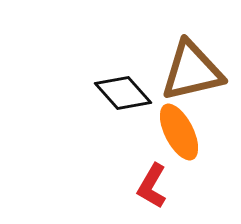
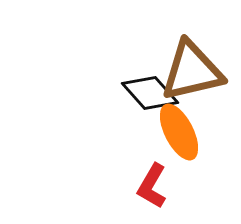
black diamond: moved 27 px right
